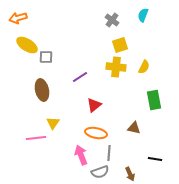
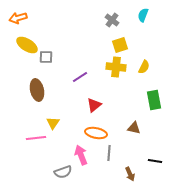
brown ellipse: moved 5 px left
black line: moved 2 px down
gray semicircle: moved 37 px left
